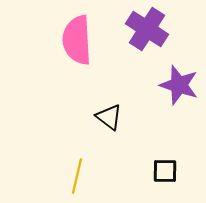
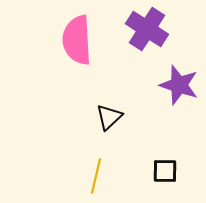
black triangle: rotated 40 degrees clockwise
yellow line: moved 19 px right
